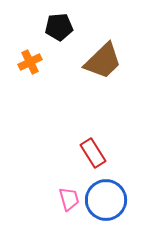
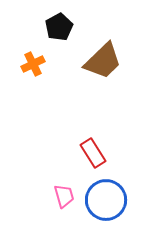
black pentagon: rotated 24 degrees counterclockwise
orange cross: moved 3 px right, 2 px down
pink trapezoid: moved 5 px left, 3 px up
